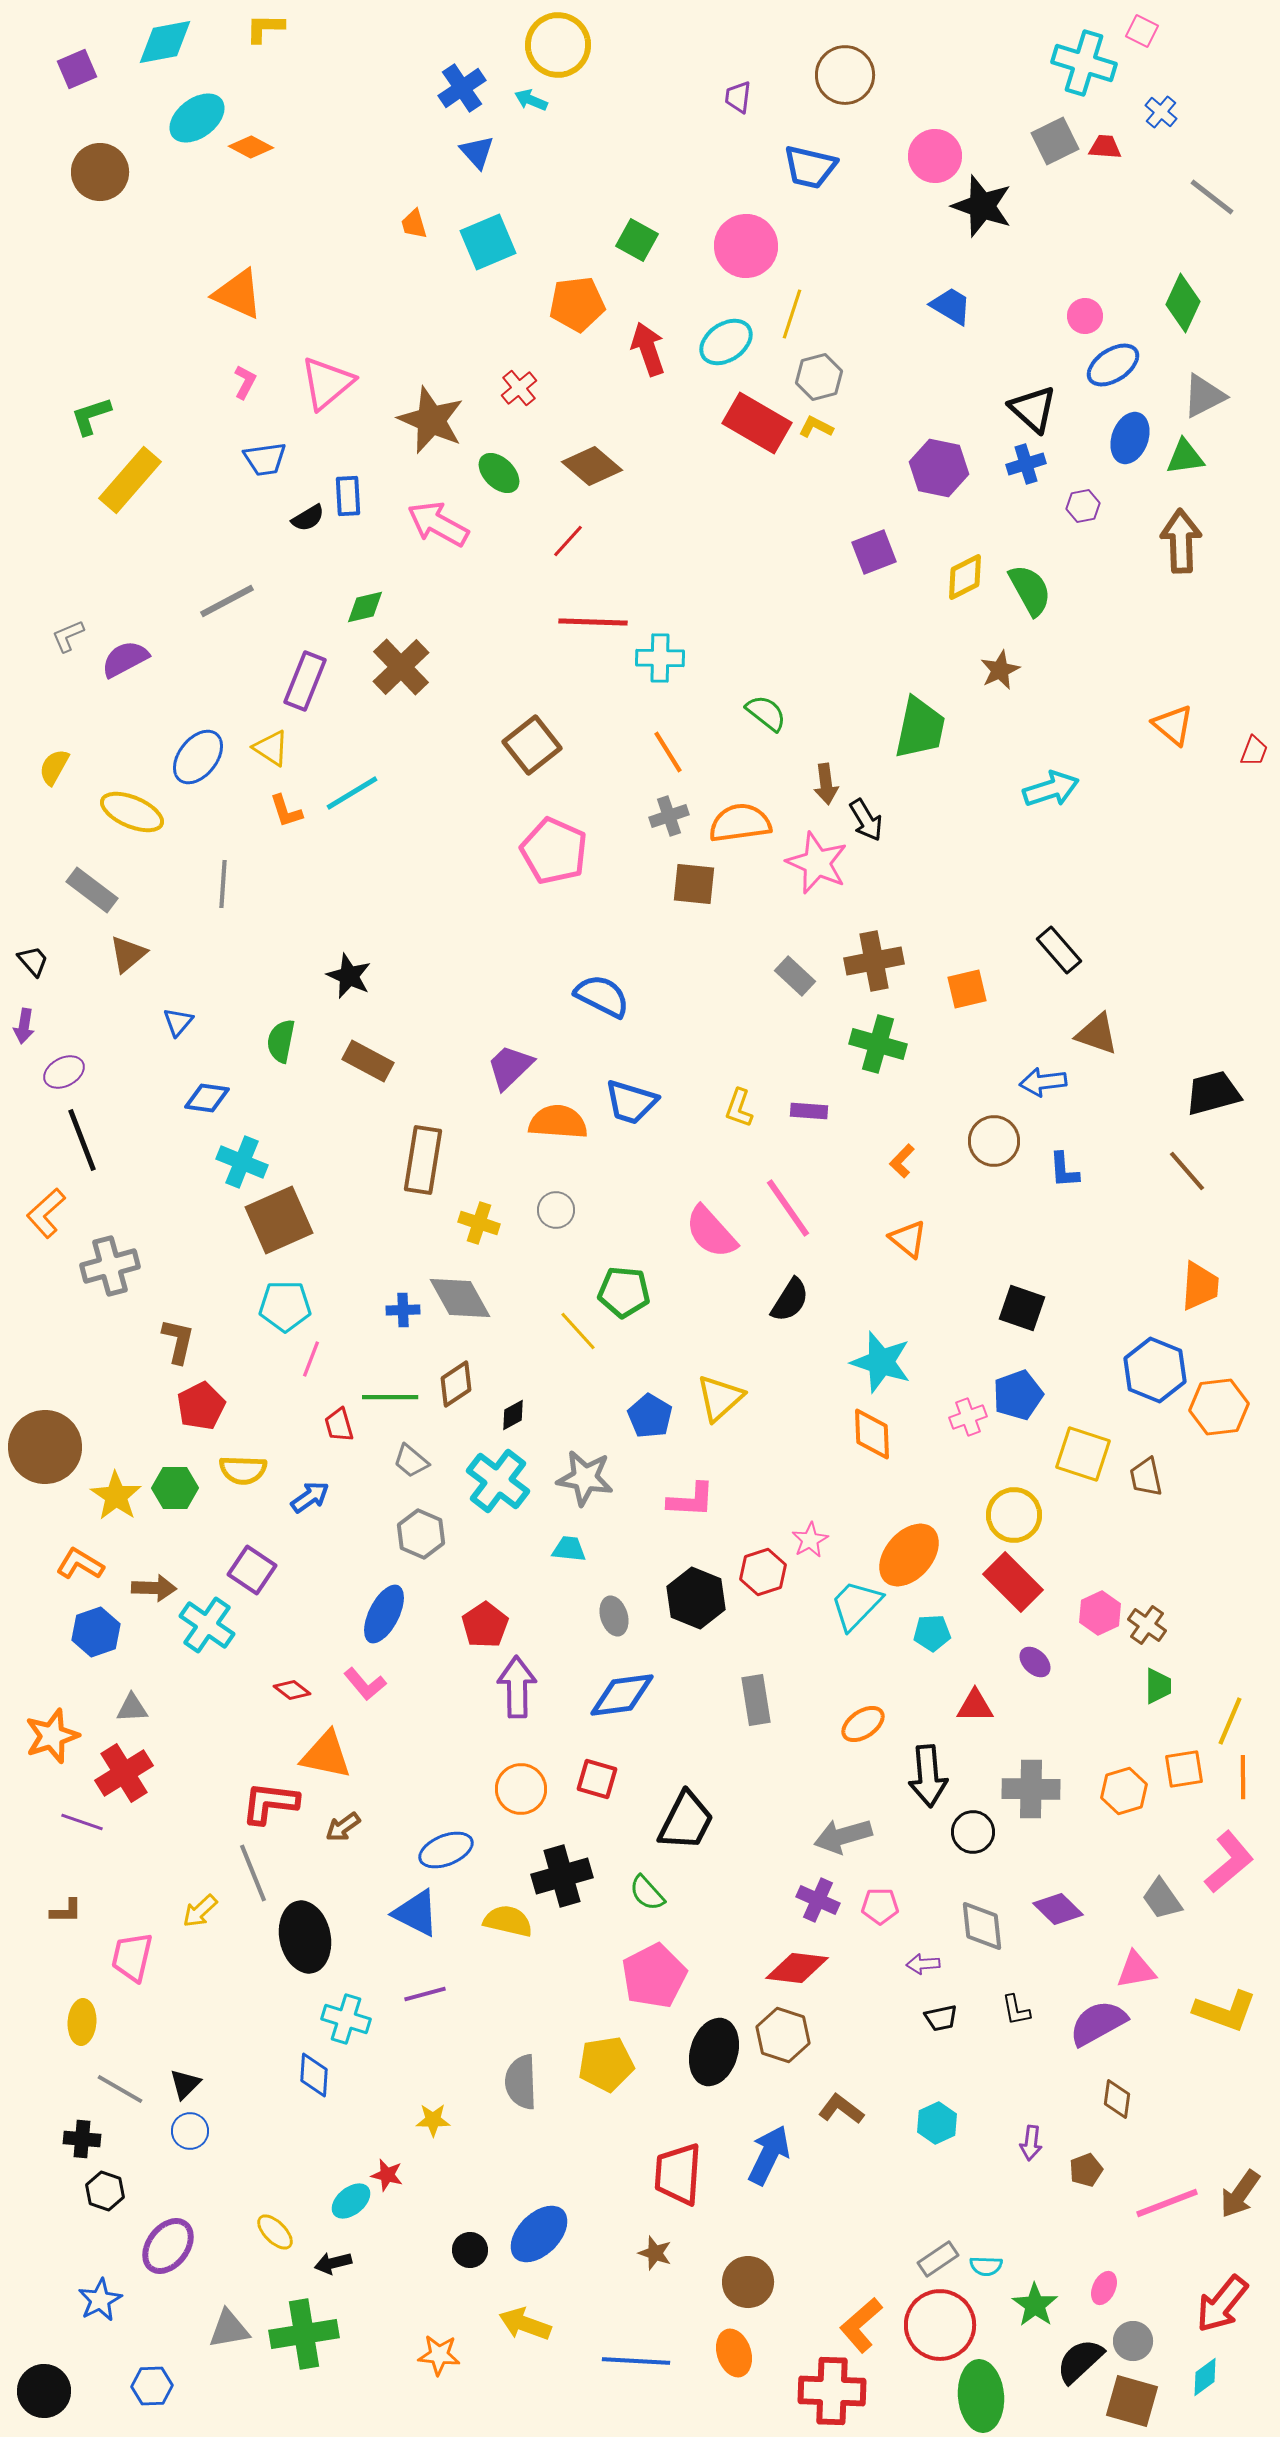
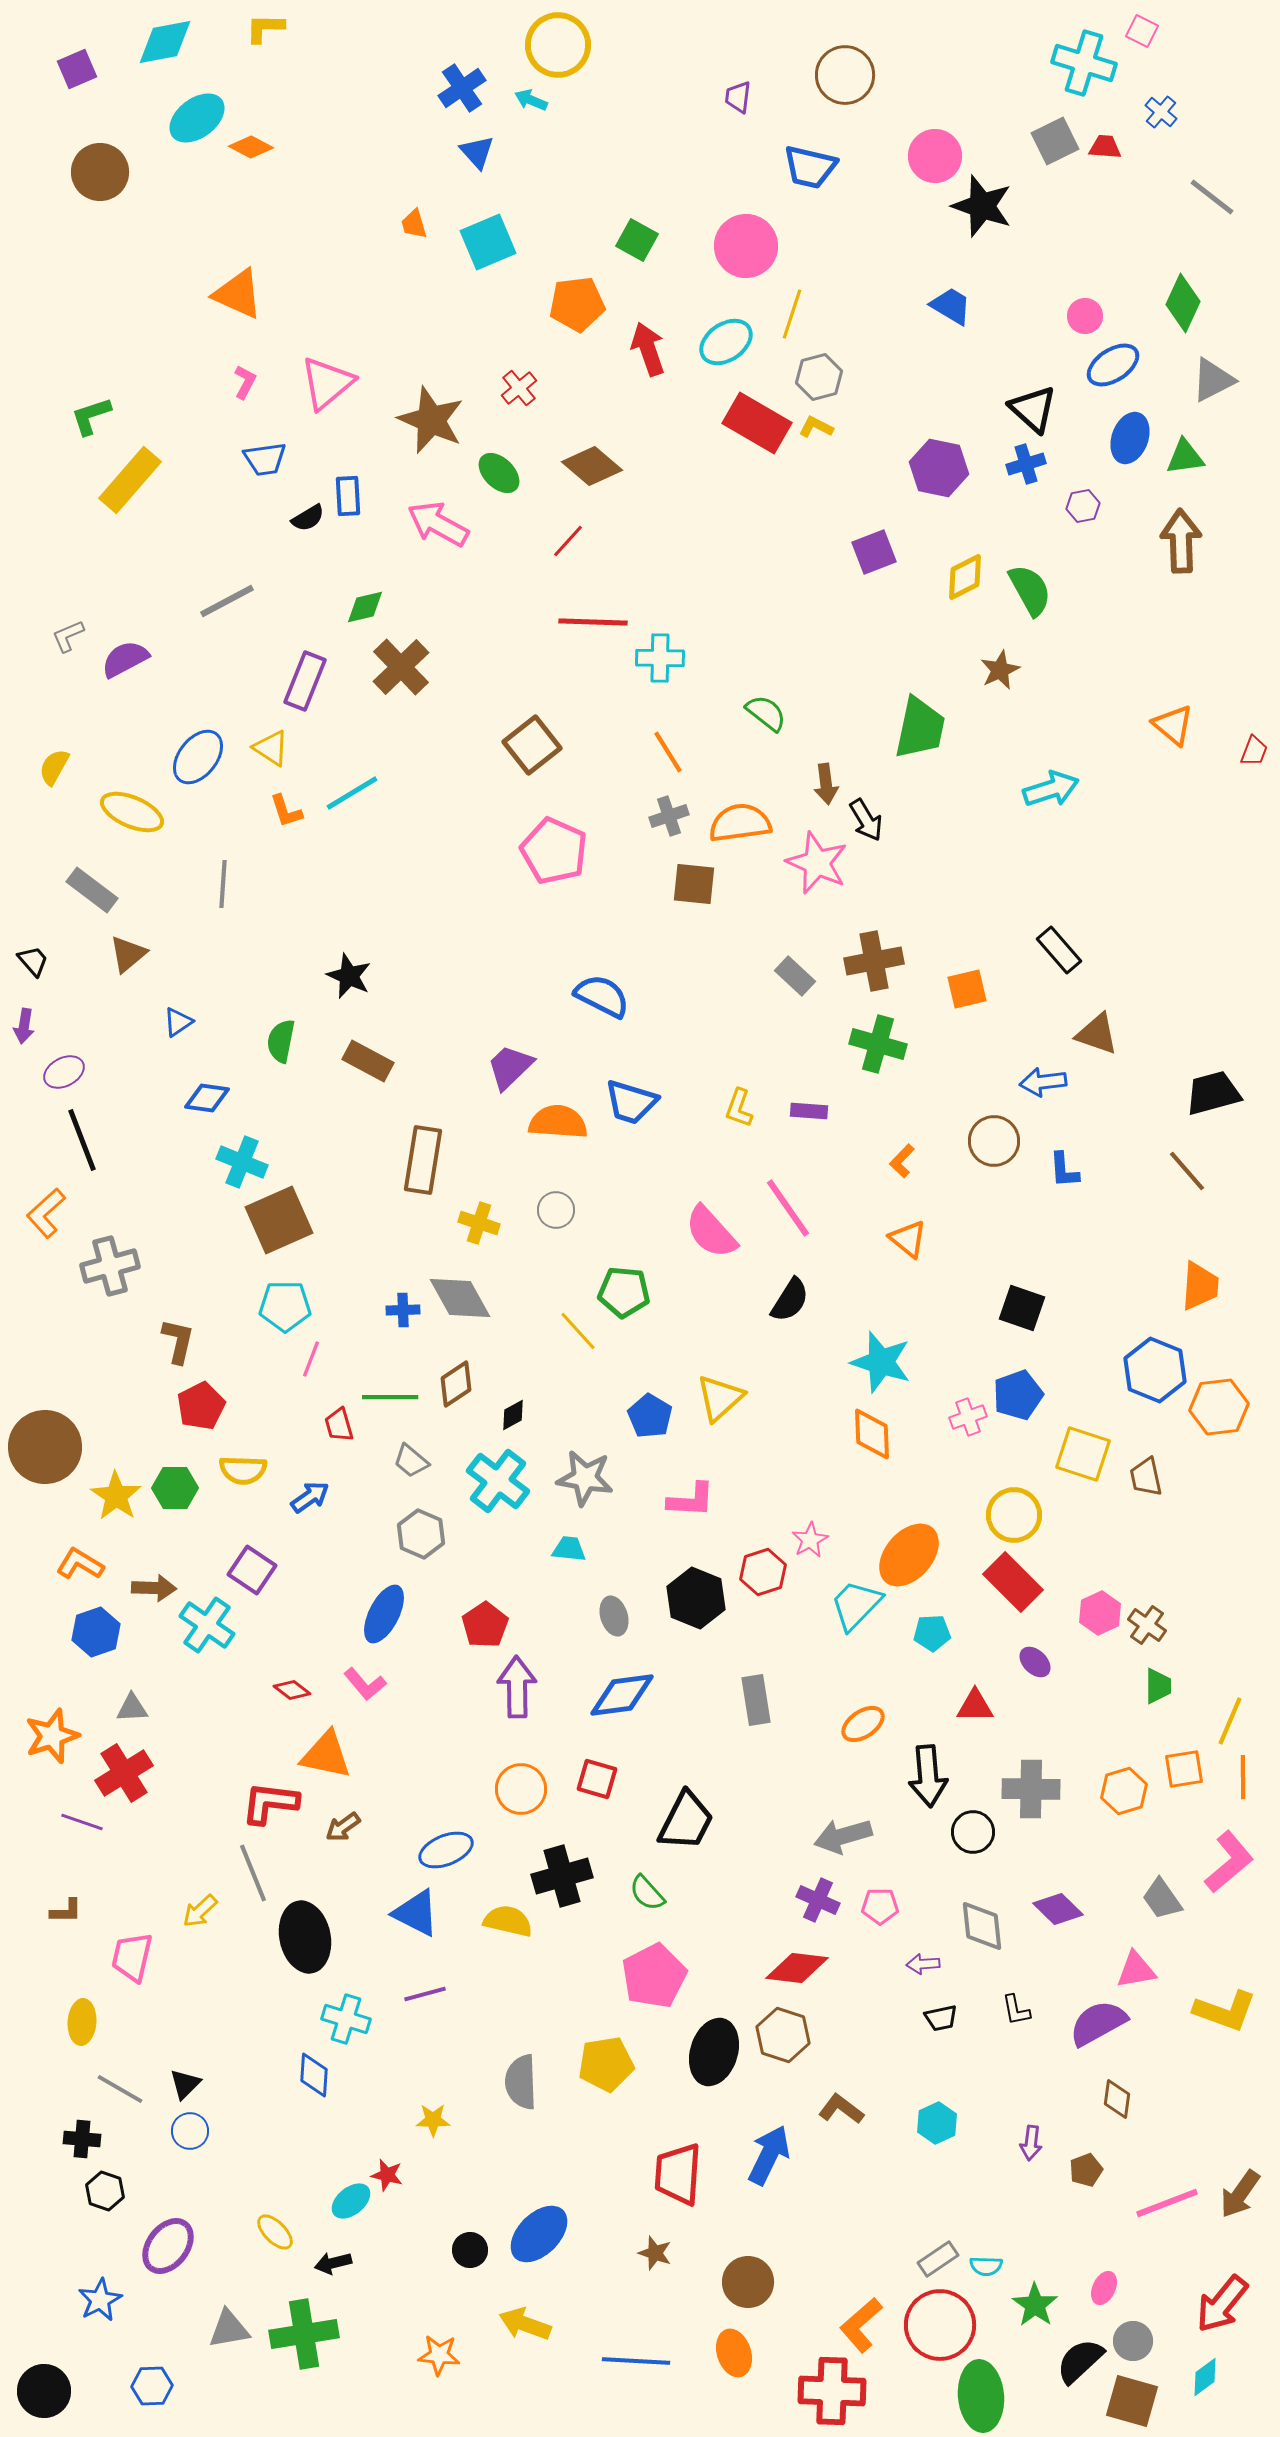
gray triangle at (1204, 396): moved 9 px right, 16 px up
blue triangle at (178, 1022): rotated 16 degrees clockwise
